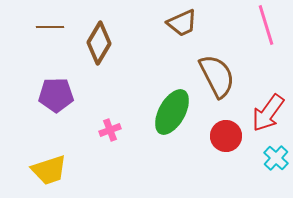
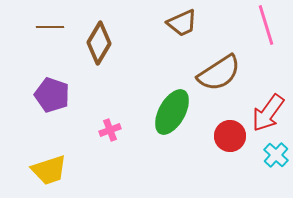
brown semicircle: moved 2 px right, 3 px up; rotated 84 degrees clockwise
purple pentagon: moved 4 px left; rotated 20 degrees clockwise
red circle: moved 4 px right
cyan cross: moved 3 px up
